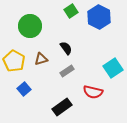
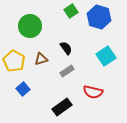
blue hexagon: rotated 10 degrees counterclockwise
cyan square: moved 7 px left, 12 px up
blue square: moved 1 px left
